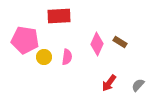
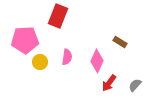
red rectangle: moved 1 px left; rotated 65 degrees counterclockwise
pink pentagon: rotated 12 degrees counterclockwise
pink diamond: moved 17 px down
yellow circle: moved 4 px left, 5 px down
gray semicircle: moved 3 px left
